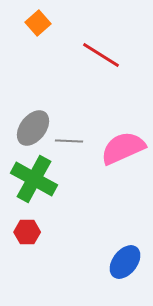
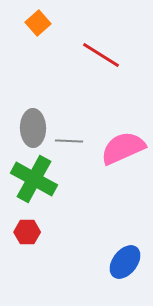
gray ellipse: rotated 39 degrees counterclockwise
